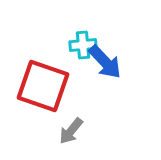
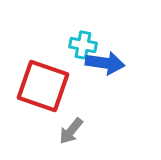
cyan cross: rotated 16 degrees clockwise
blue arrow: moved 1 px down; rotated 39 degrees counterclockwise
